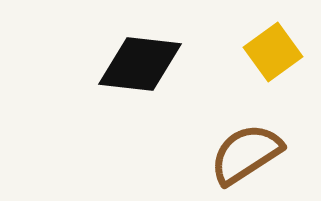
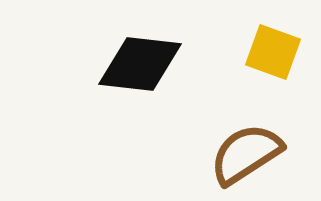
yellow square: rotated 34 degrees counterclockwise
